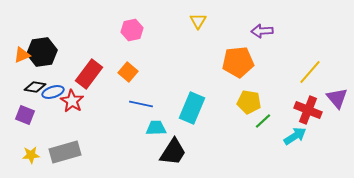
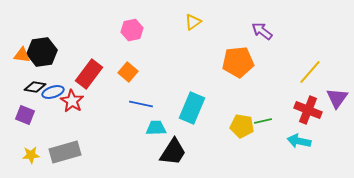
yellow triangle: moved 5 px left, 1 px down; rotated 24 degrees clockwise
purple arrow: rotated 40 degrees clockwise
orange triangle: rotated 30 degrees clockwise
purple triangle: rotated 15 degrees clockwise
yellow pentagon: moved 7 px left, 24 px down
green line: rotated 30 degrees clockwise
cyan arrow: moved 4 px right, 5 px down; rotated 135 degrees counterclockwise
